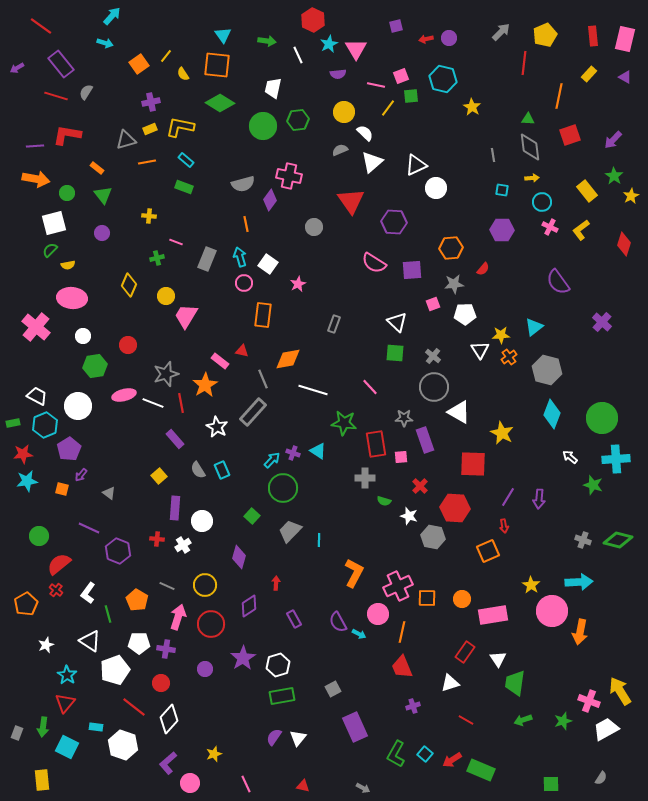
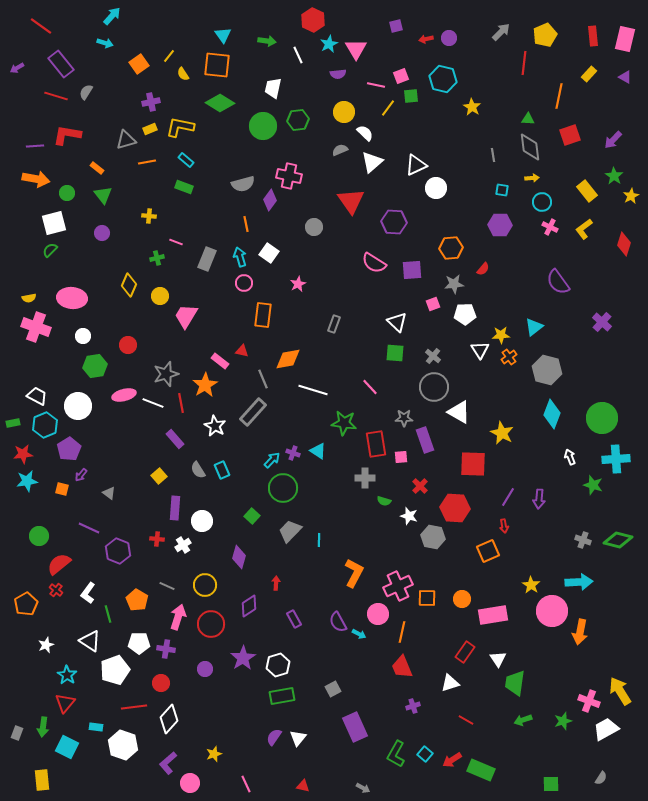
yellow line at (166, 56): moved 3 px right
purple hexagon at (502, 230): moved 2 px left, 5 px up
yellow L-shape at (581, 230): moved 3 px right, 1 px up
white square at (268, 264): moved 1 px right, 11 px up
yellow semicircle at (68, 265): moved 39 px left, 33 px down
yellow circle at (166, 296): moved 6 px left
pink cross at (36, 327): rotated 20 degrees counterclockwise
white star at (217, 427): moved 2 px left, 1 px up
white arrow at (570, 457): rotated 28 degrees clockwise
red line at (134, 707): rotated 45 degrees counterclockwise
